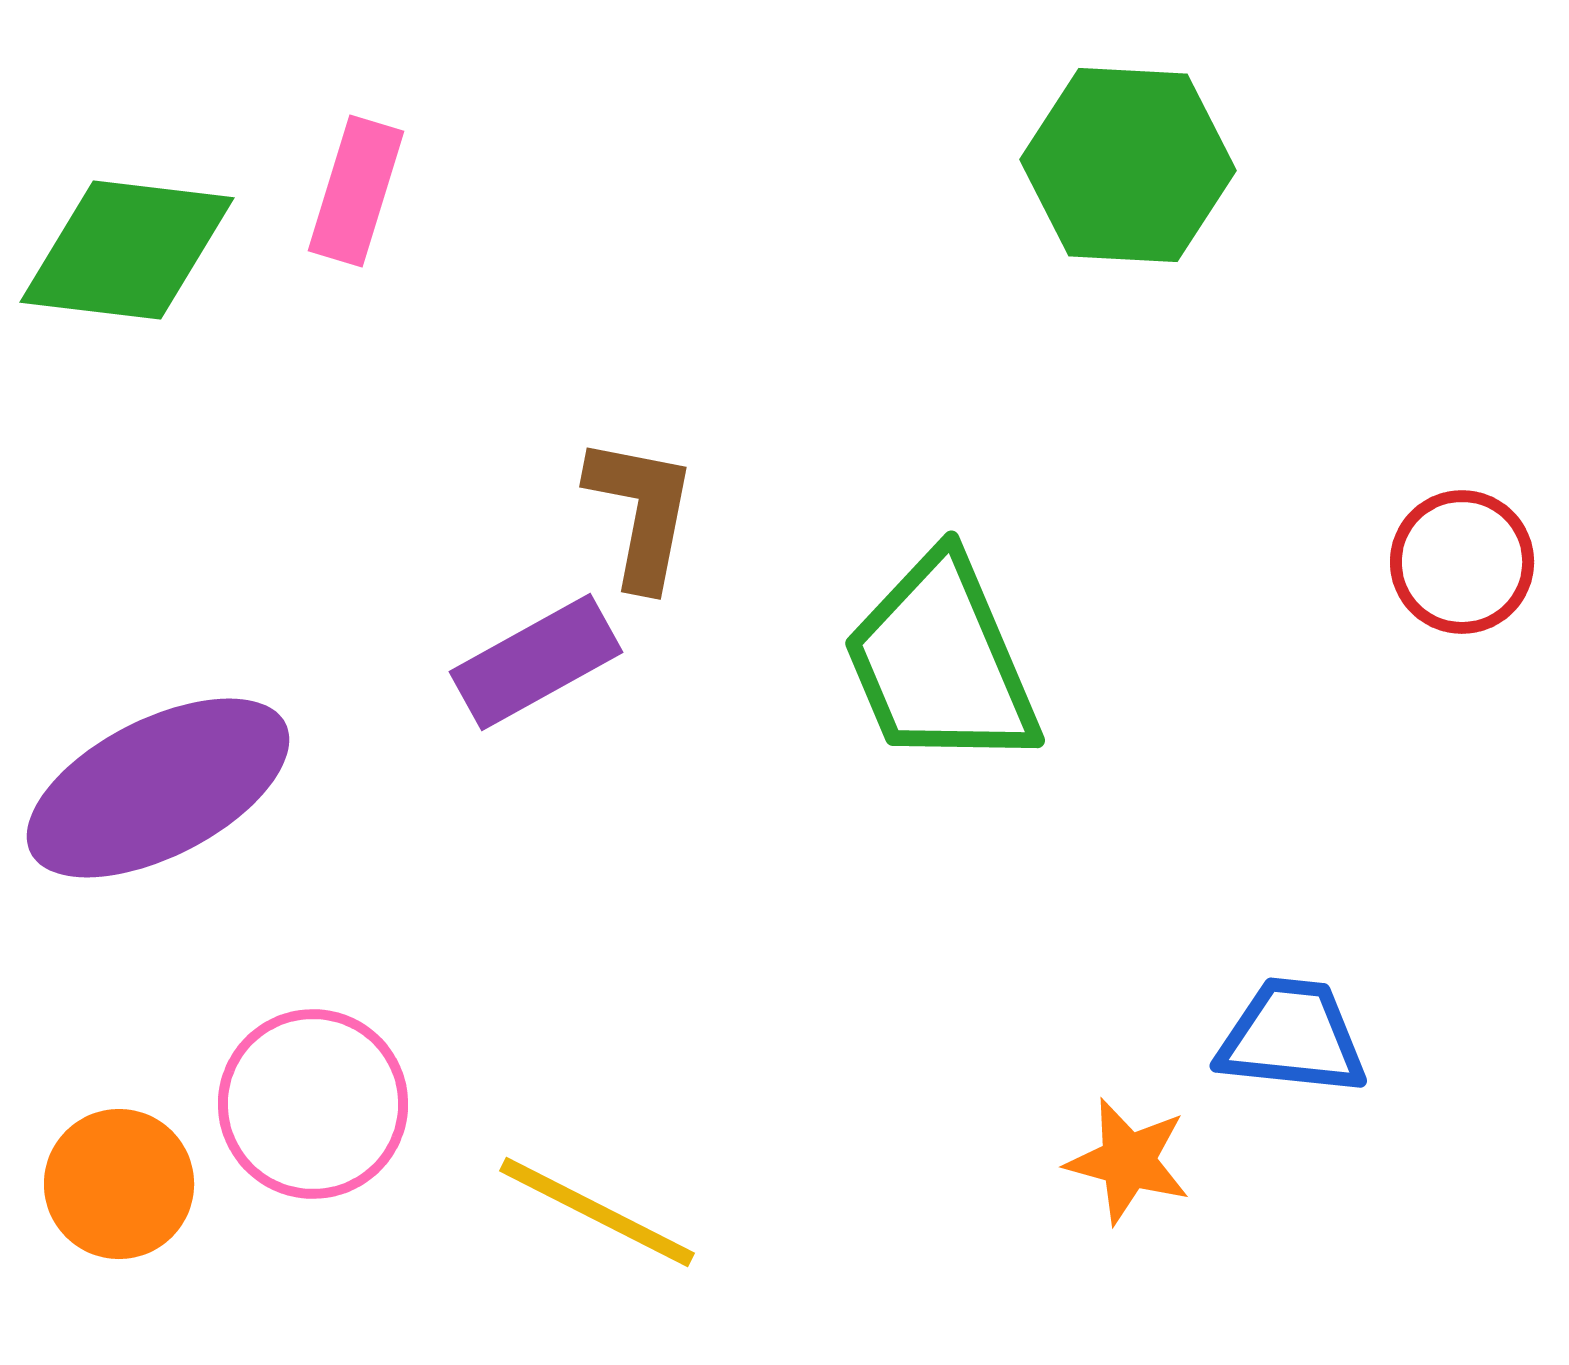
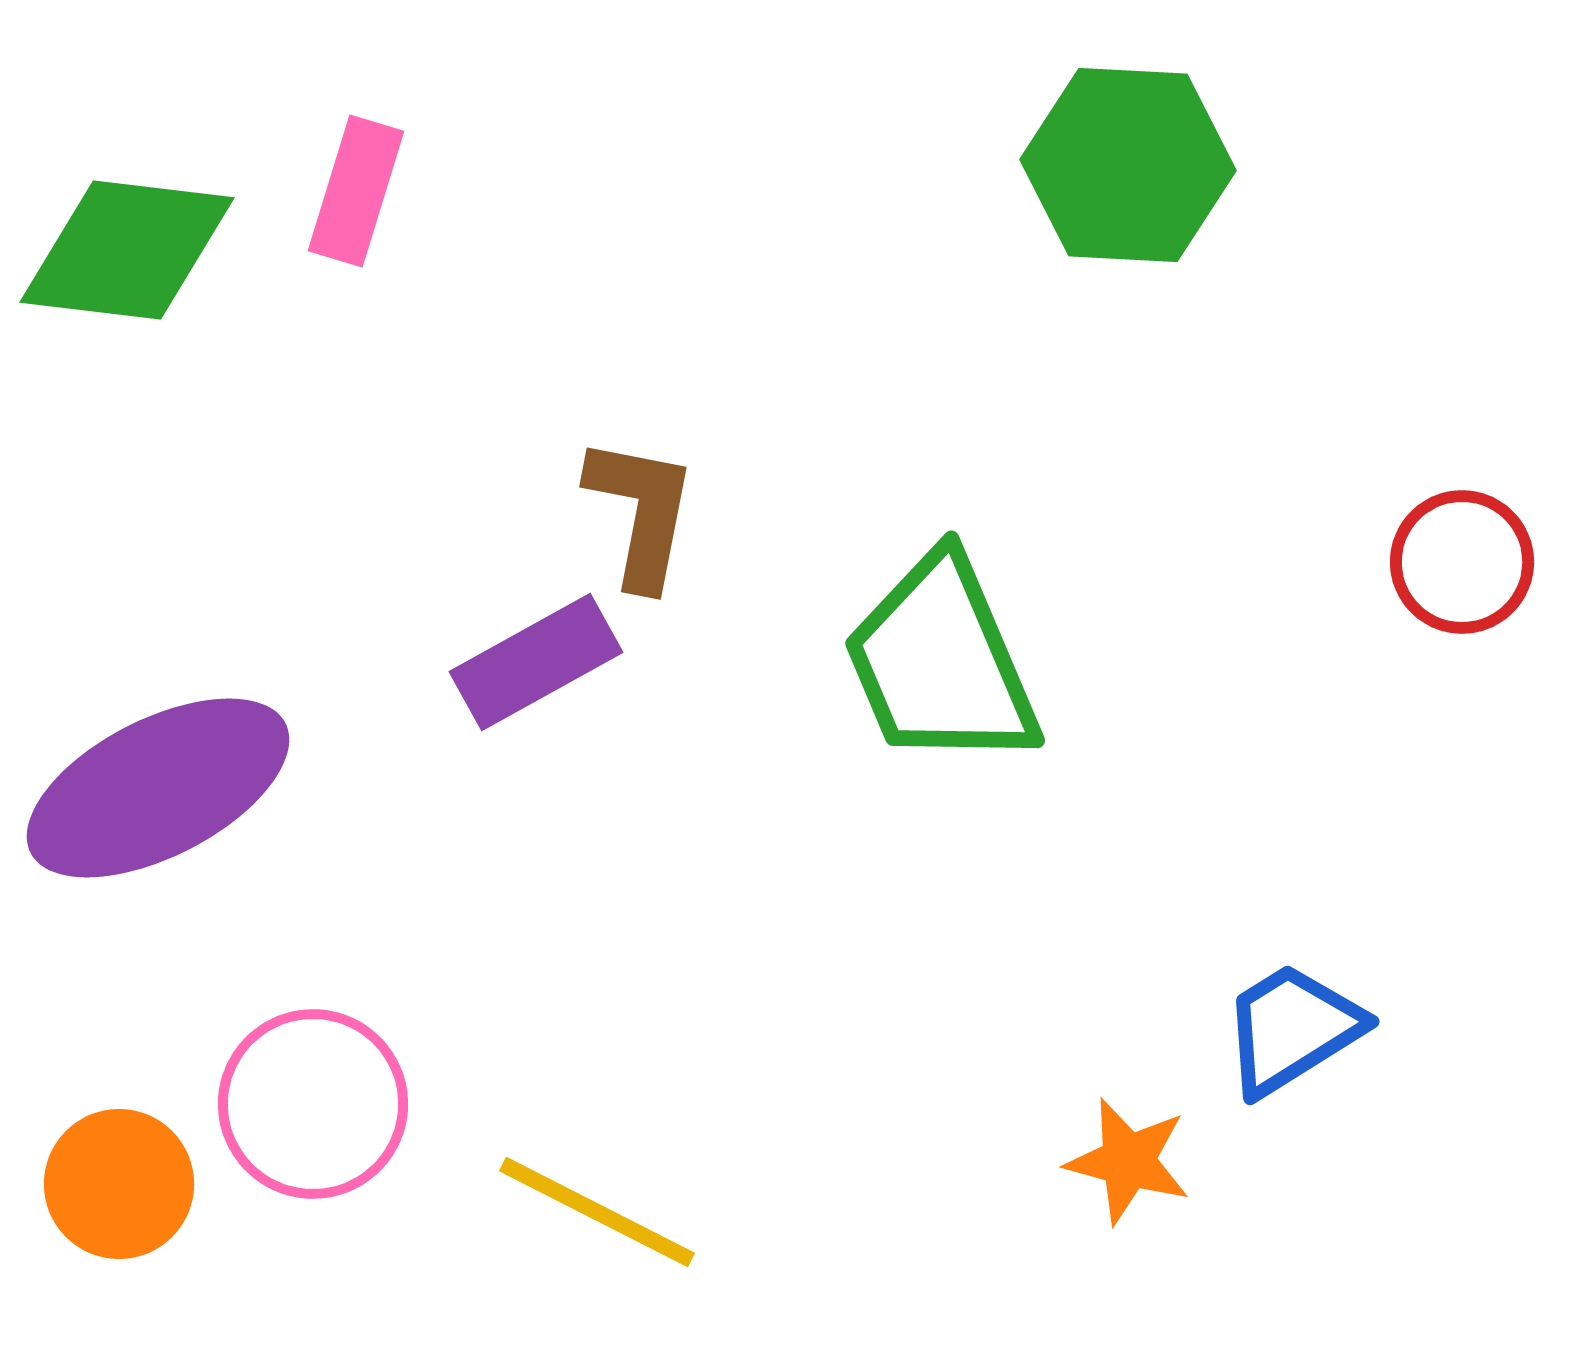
blue trapezoid: moved 8 px up; rotated 38 degrees counterclockwise
